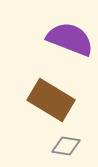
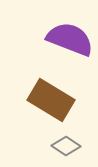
gray diamond: rotated 24 degrees clockwise
